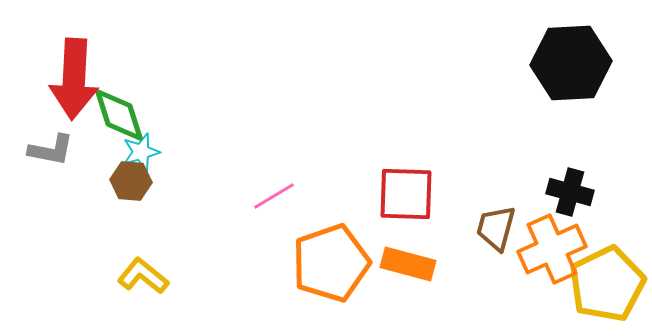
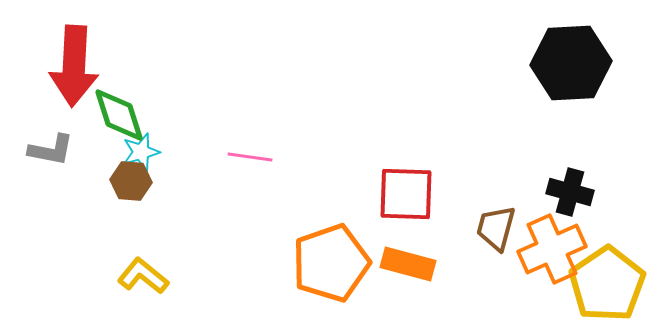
red arrow: moved 13 px up
pink line: moved 24 px left, 39 px up; rotated 39 degrees clockwise
yellow pentagon: rotated 8 degrees counterclockwise
